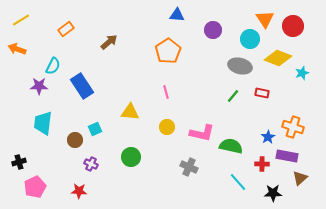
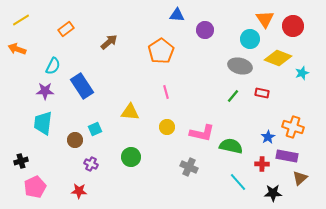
purple circle: moved 8 px left
orange pentagon: moved 7 px left
purple star: moved 6 px right, 5 px down
black cross: moved 2 px right, 1 px up
